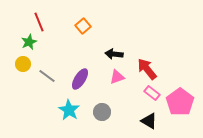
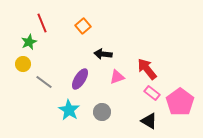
red line: moved 3 px right, 1 px down
black arrow: moved 11 px left
gray line: moved 3 px left, 6 px down
